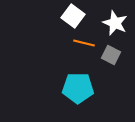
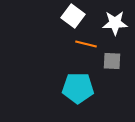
white star: rotated 25 degrees counterclockwise
orange line: moved 2 px right, 1 px down
gray square: moved 1 px right, 6 px down; rotated 24 degrees counterclockwise
